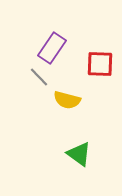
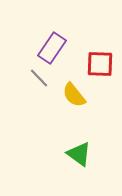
gray line: moved 1 px down
yellow semicircle: moved 7 px right, 5 px up; rotated 36 degrees clockwise
